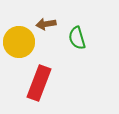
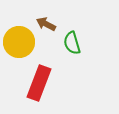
brown arrow: rotated 36 degrees clockwise
green semicircle: moved 5 px left, 5 px down
